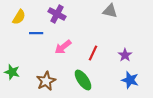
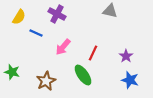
blue line: rotated 24 degrees clockwise
pink arrow: rotated 12 degrees counterclockwise
purple star: moved 1 px right, 1 px down
green ellipse: moved 5 px up
